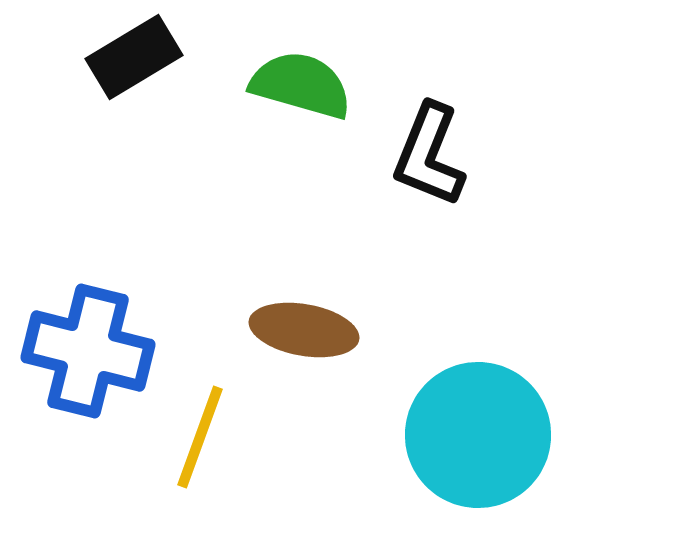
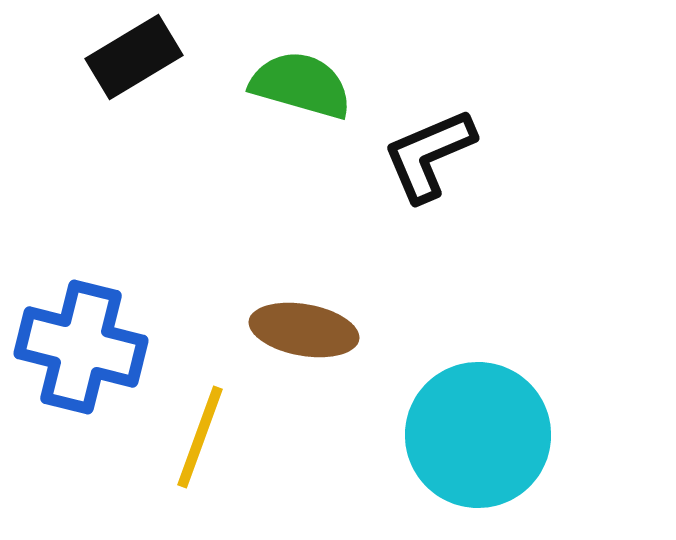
black L-shape: rotated 45 degrees clockwise
blue cross: moved 7 px left, 4 px up
